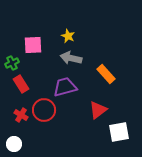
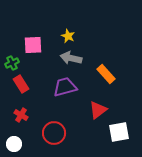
red circle: moved 10 px right, 23 px down
